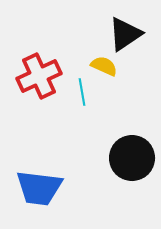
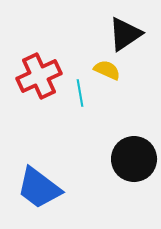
yellow semicircle: moved 3 px right, 4 px down
cyan line: moved 2 px left, 1 px down
black circle: moved 2 px right, 1 px down
blue trapezoid: rotated 30 degrees clockwise
